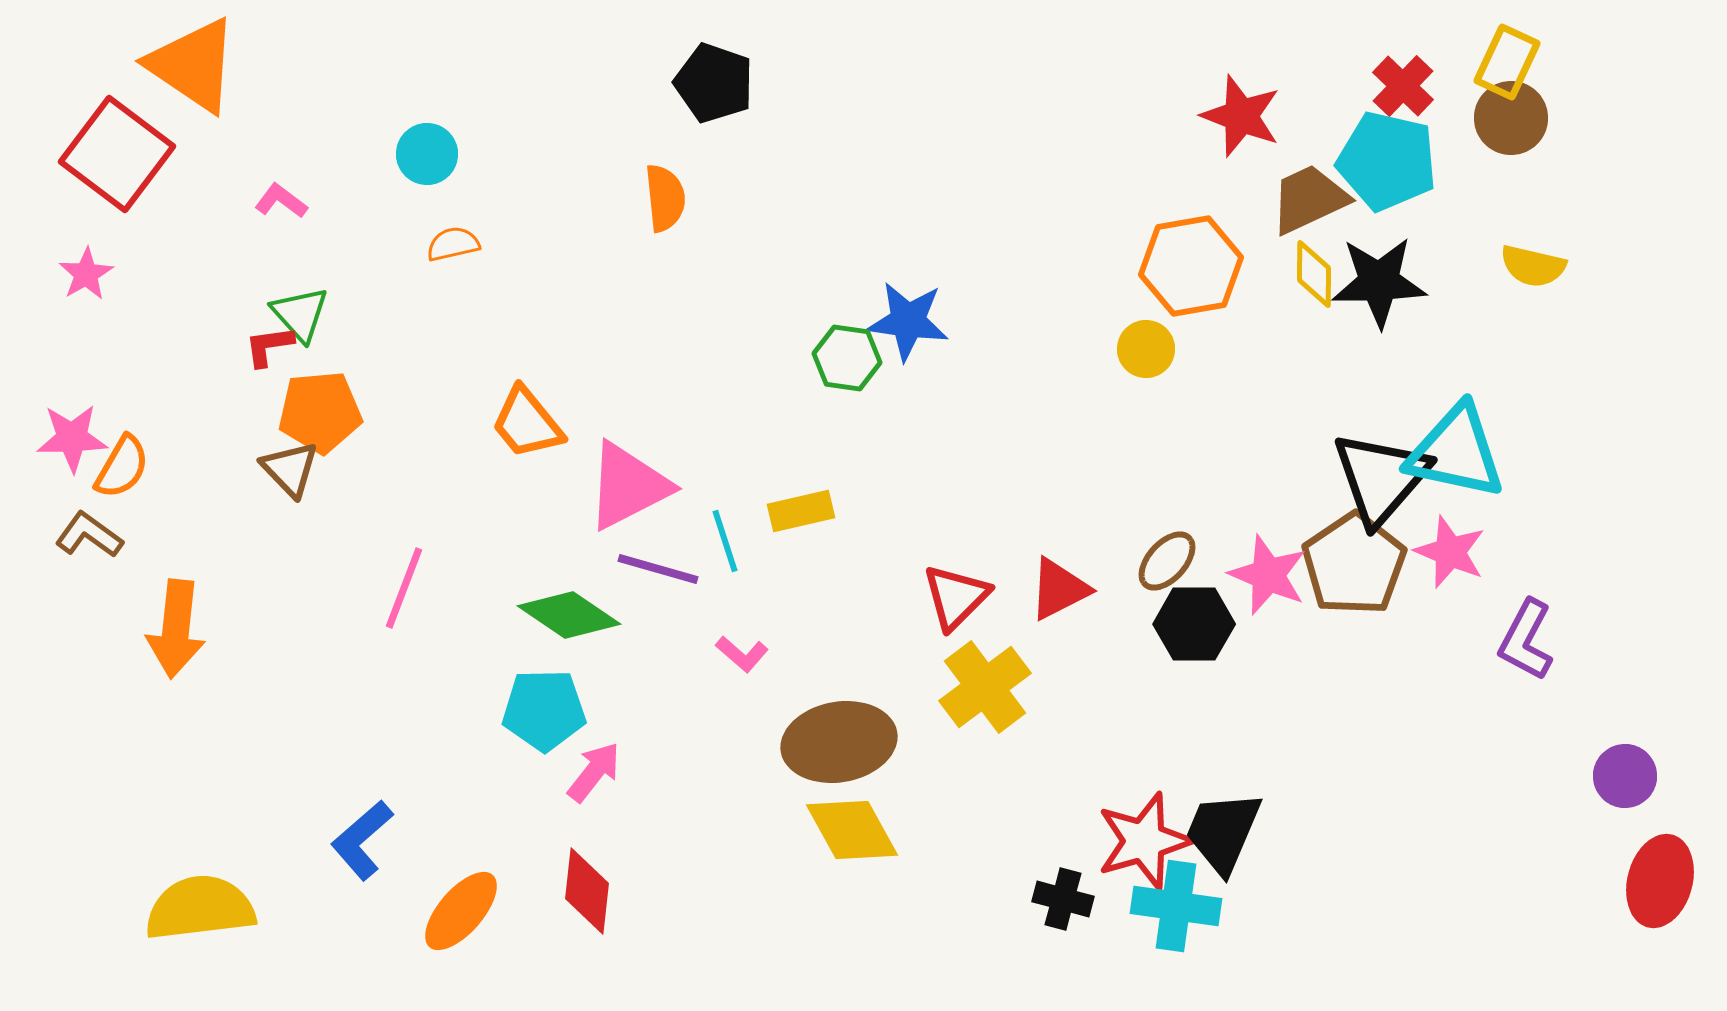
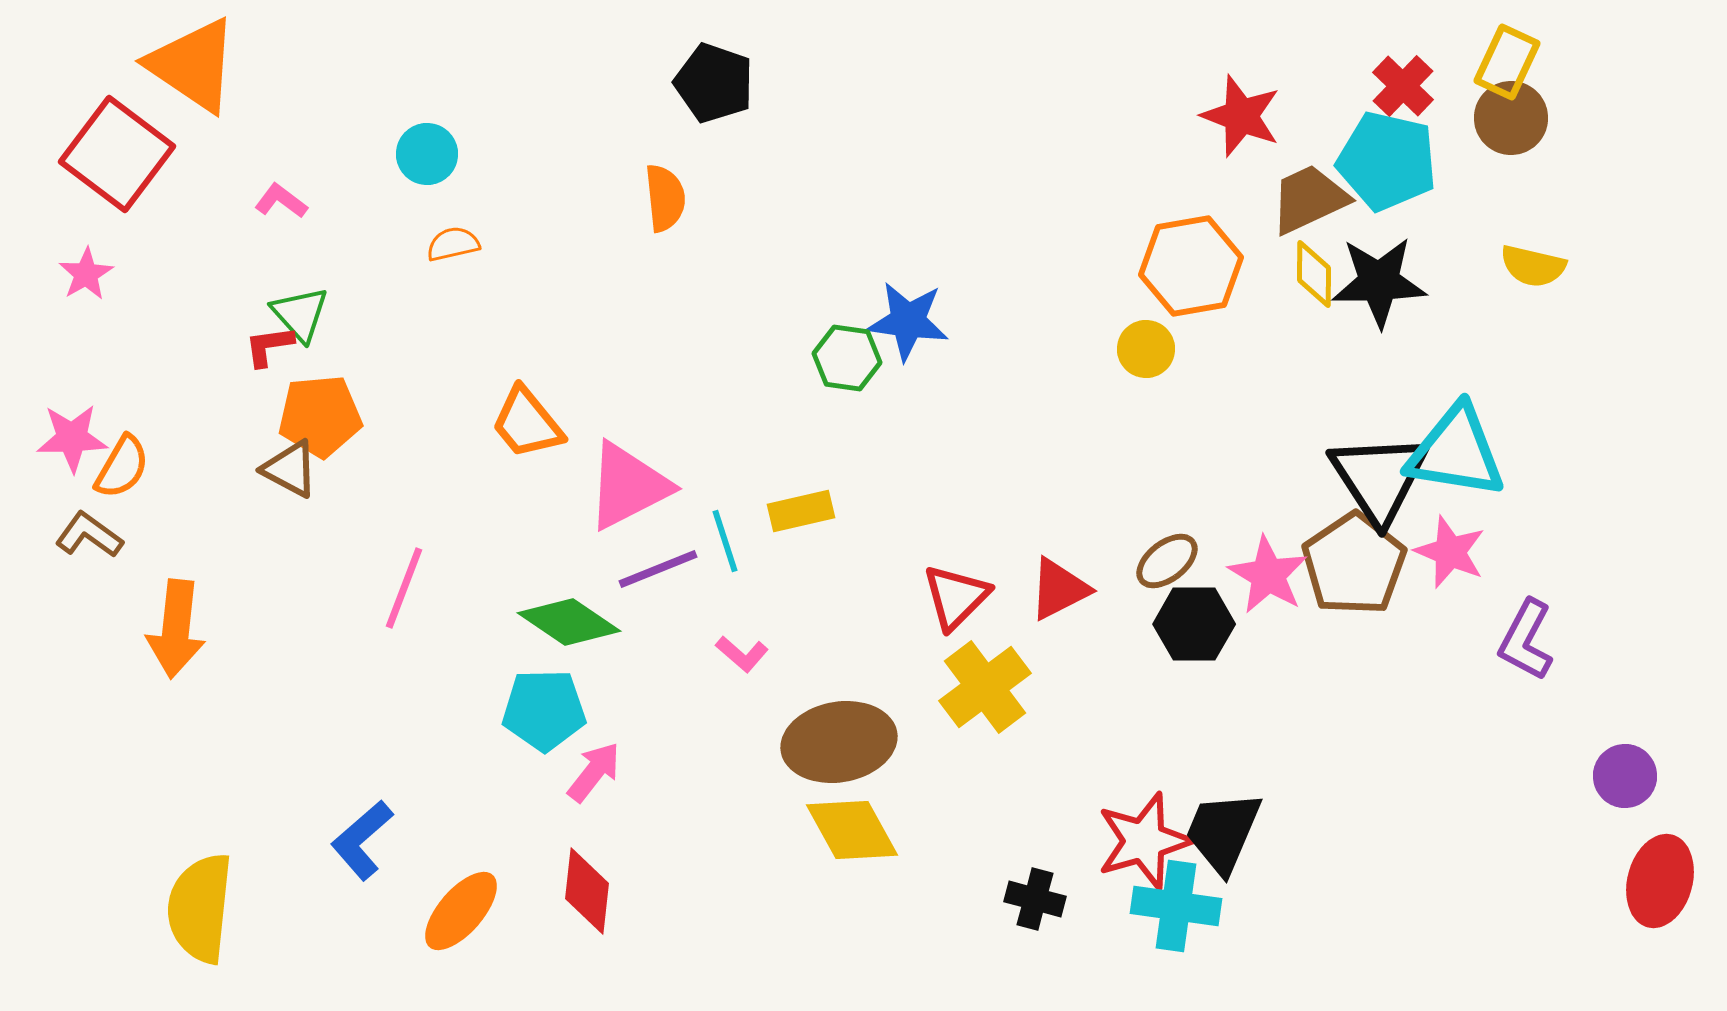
orange pentagon at (320, 412): moved 4 px down
cyan triangle at (1456, 452): rotated 3 degrees counterclockwise
brown triangle at (290, 469): rotated 18 degrees counterclockwise
black triangle at (1381, 478): moved 2 px left; rotated 14 degrees counterclockwise
brown ellipse at (1167, 561): rotated 10 degrees clockwise
purple line at (658, 569): rotated 38 degrees counterclockwise
pink star at (1268, 575): rotated 8 degrees clockwise
green diamond at (569, 615): moved 7 px down
black cross at (1063, 899): moved 28 px left
yellow semicircle at (200, 908): rotated 77 degrees counterclockwise
